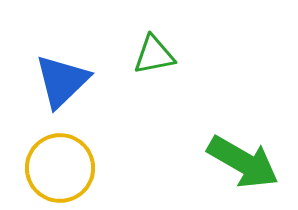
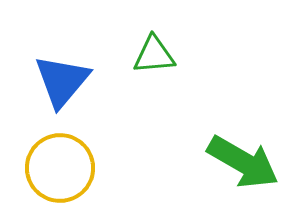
green triangle: rotated 6 degrees clockwise
blue triangle: rotated 6 degrees counterclockwise
